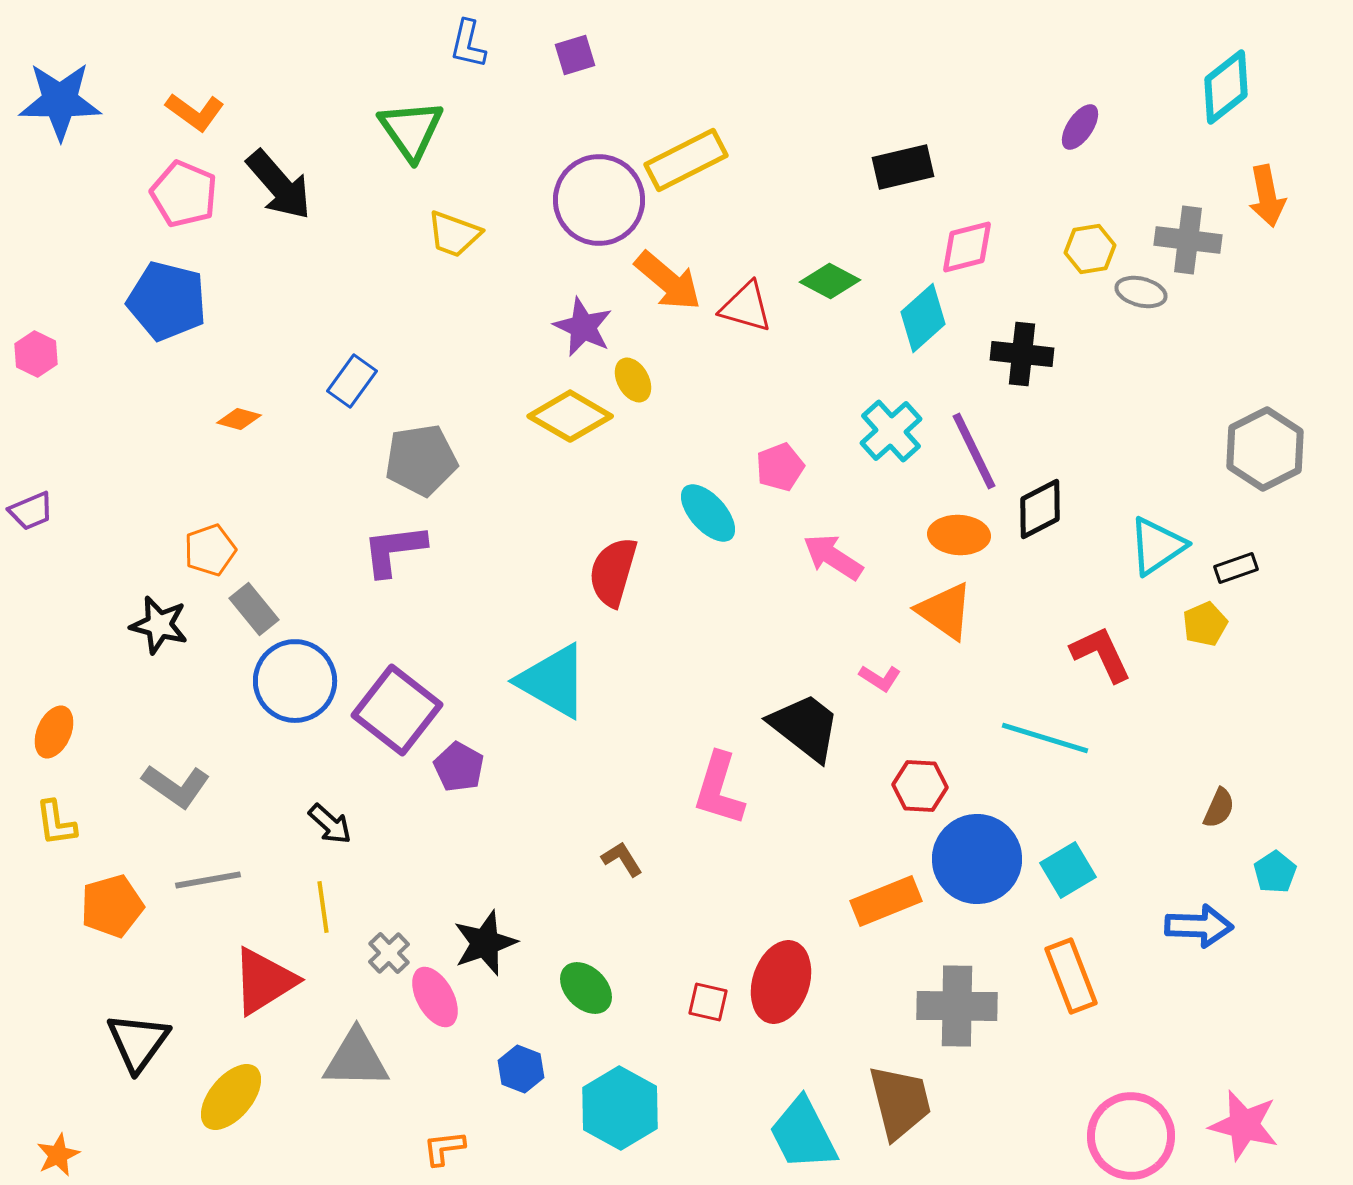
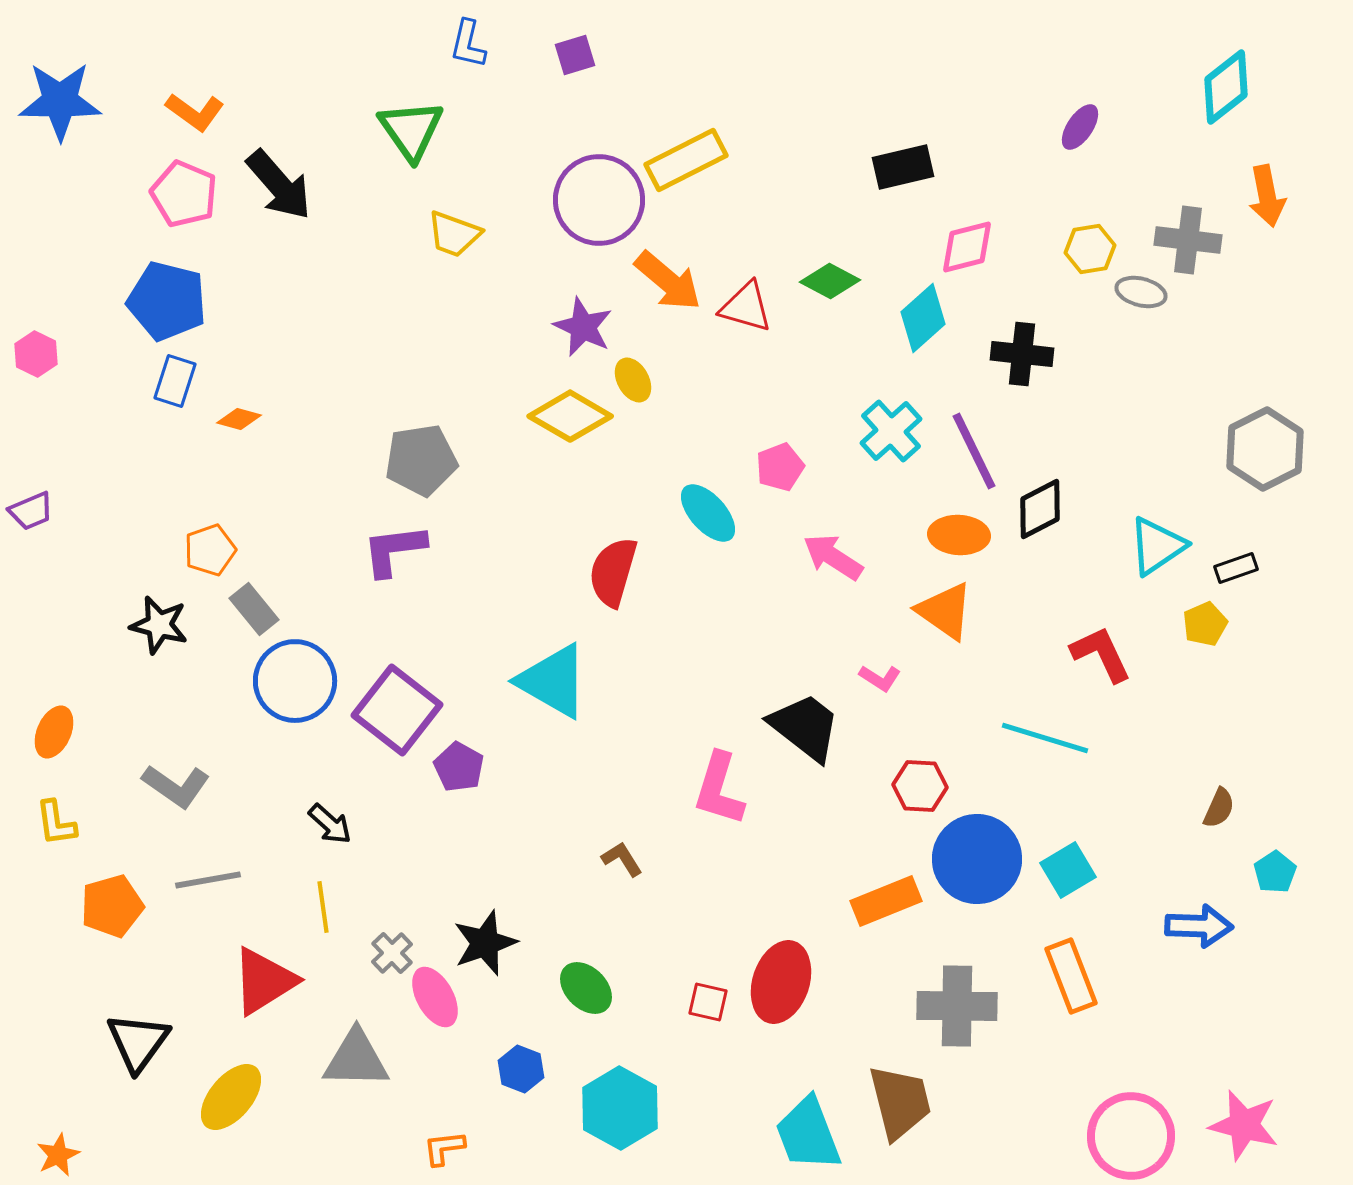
blue rectangle at (352, 381): moved 177 px left; rotated 18 degrees counterclockwise
gray cross at (389, 953): moved 3 px right
cyan trapezoid at (803, 1134): moved 5 px right; rotated 6 degrees clockwise
